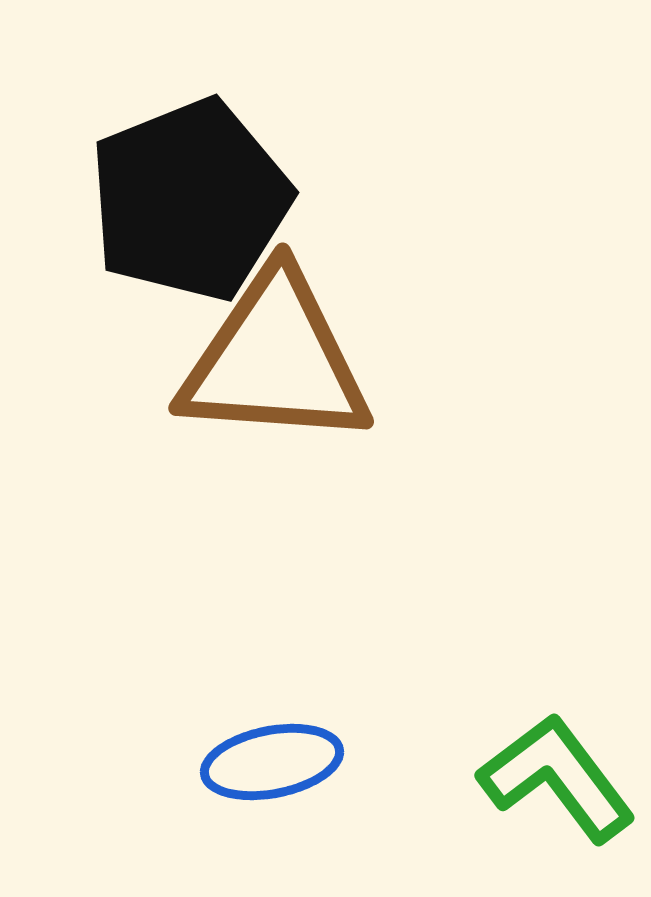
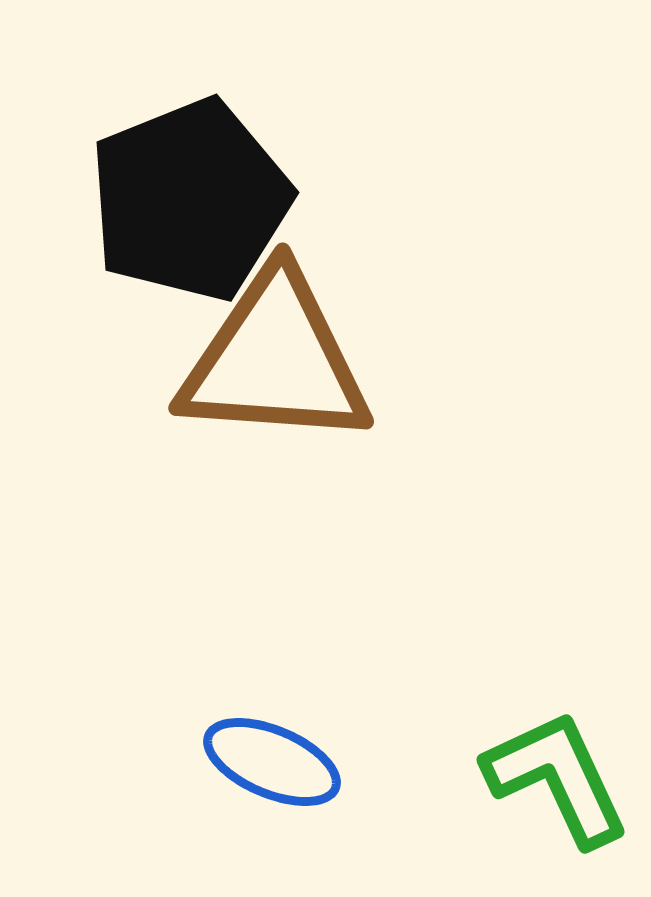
blue ellipse: rotated 34 degrees clockwise
green L-shape: rotated 12 degrees clockwise
